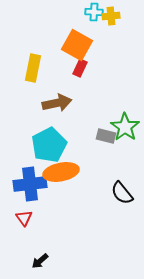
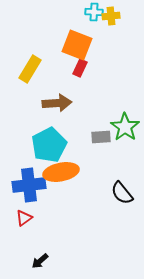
orange square: rotated 8 degrees counterclockwise
yellow rectangle: moved 3 px left, 1 px down; rotated 20 degrees clockwise
brown arrow: rotated 8 degrees clockwise
gray rectangle: moved 5 px left, 1 px down; rotated 18 degrees counterclockwise
blue cross: moved 1 px left, 1 px down
red triangle: rotated 30 degrees clockwise
